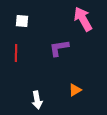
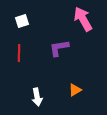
white square: rotated 24 degrees counterclockwise
red line: moved 3 px right
white arrow: moved 3 px up
